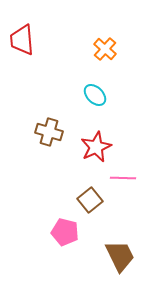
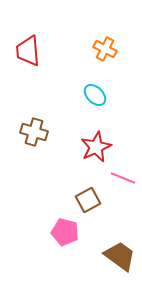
red trapezoid: moved 6 px right, 11 px down
orange cross: rotated 15 degrees counterclockwise
brown cross: moved 15 px left
pink line: rotated 20 degrees clockwise
brown square: moved 2 px left; rotated 10 degrees clockwise
brown trapezoid: rotated 28 degrees counterclockwise
